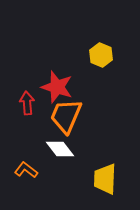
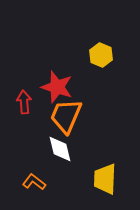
red arrow: moved 3 px left, 1 px up
white diamond: rotated 24 degrees clockwise
orange L-shape: moved 8 px right, 12 px down
